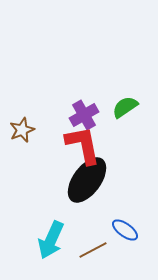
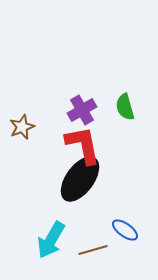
green semicircle: rotated 72 degrees counterclockwise
purple cross: moved 2 px left, 5 px up
brown star: moved 3 px up
black ellipse: moved 7 px left, 1 px up
cyan arrow: rotated 6 degrees clockwise
brown line: rotated 12 degrees clockwise
